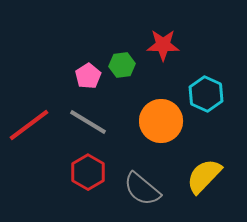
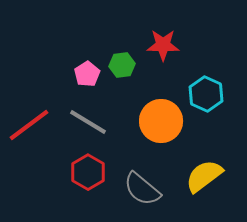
pink pentagon: moved 1 px left, 2 px up
yellow semicircle: rotated 9 degrees clockwise
